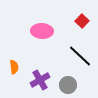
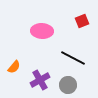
red square: rotated 24 degrees clockwise
black line: moved 7 px left, 2 px down; rotated 15 degrees counterclockwise
orange semicircle: rotated 48 degrees clockwise
